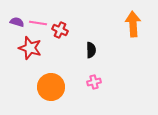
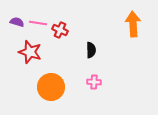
red star: moved 4 px down
pink cross: rotated 16 degrees clockwise
